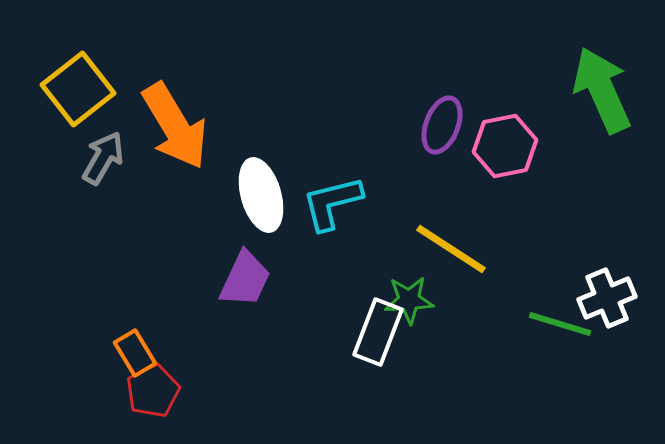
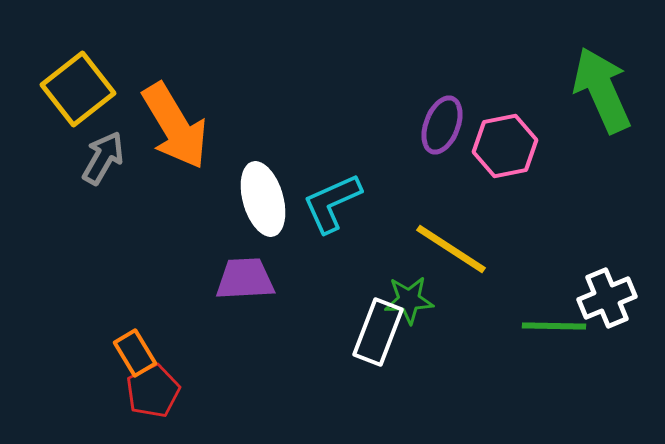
white ellipse: moved 2 px right, 4 px down
cyan L-shape: rotated 10 degrees counterclockwise
purple trapezoid: rotated 118 degrees counterclockwise
green line: moved 6 px left, 2 px down; rotated 16 degrees counterclockwise
